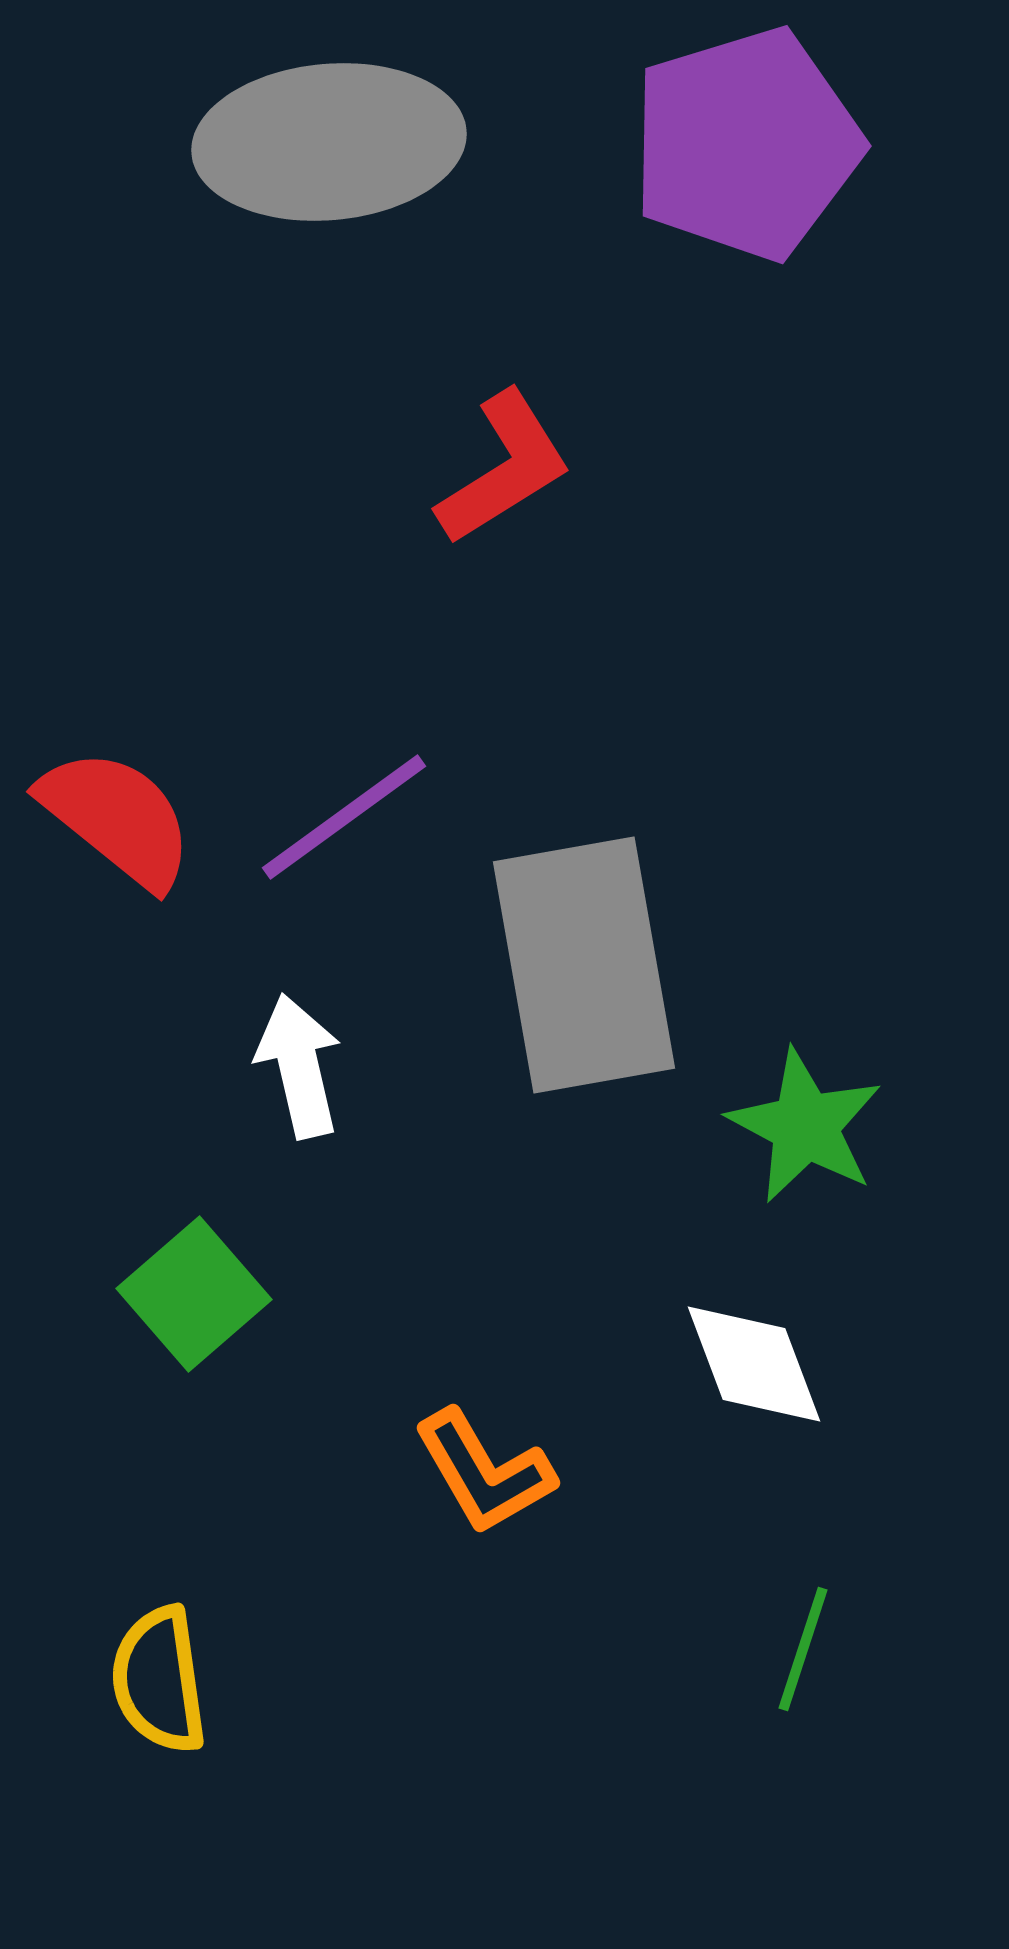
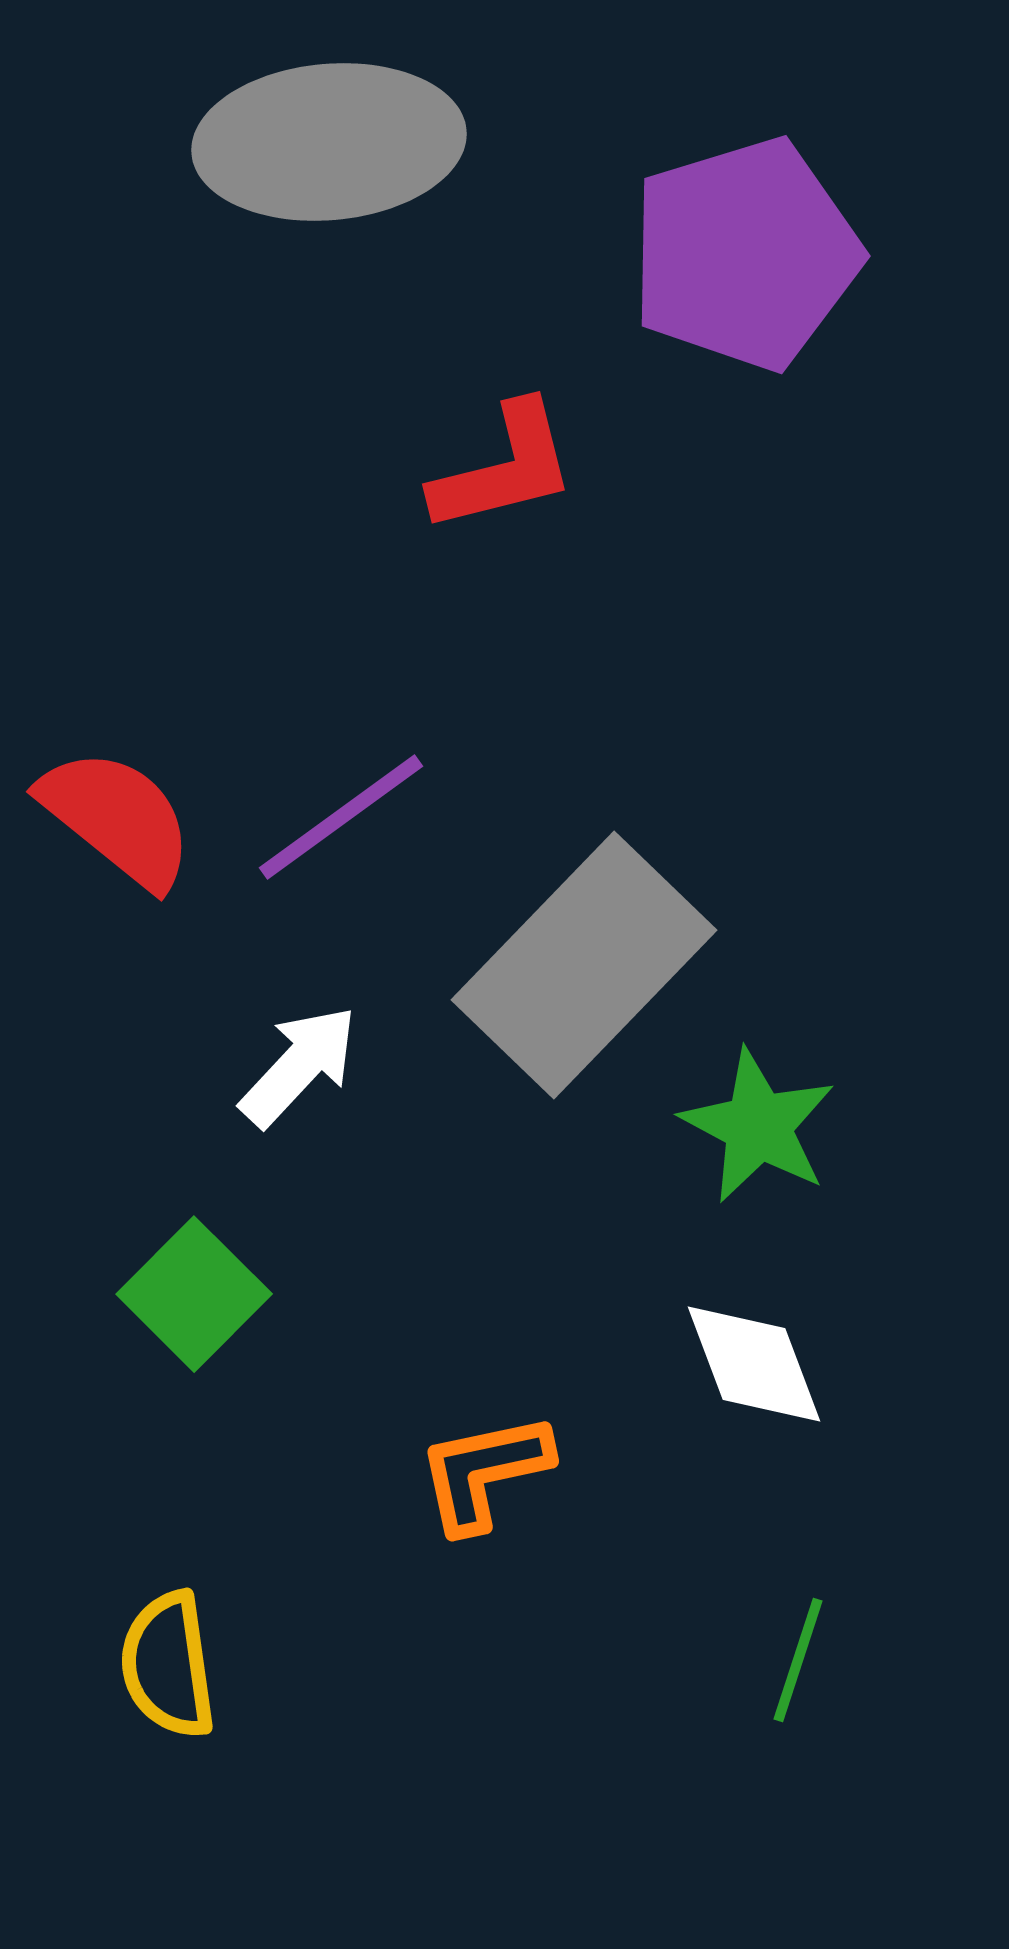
purple pentagon: moved 1 px left, 110 px down
red L-shape: rotated 18 degrees clockwise
purple line: moved 3 px left
gray rectangle: rotated 54 degrees clockwise
white arrow: rotated 56 degrees clockwise
green star: moved 47 px left
green square: rotated 4 degrees counterclockwise
orange L-shape: rotated 108 degrees clockwise
green line: moved 5 px left, 11 px down
yellow semicircle: moved 9 px right, 15 px up
